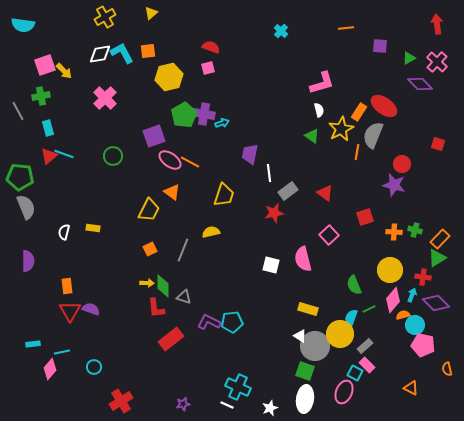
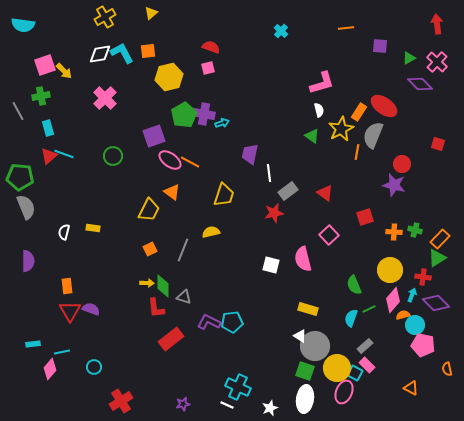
yellow circle at (340, 334): moved 3 px left, 34 px down
